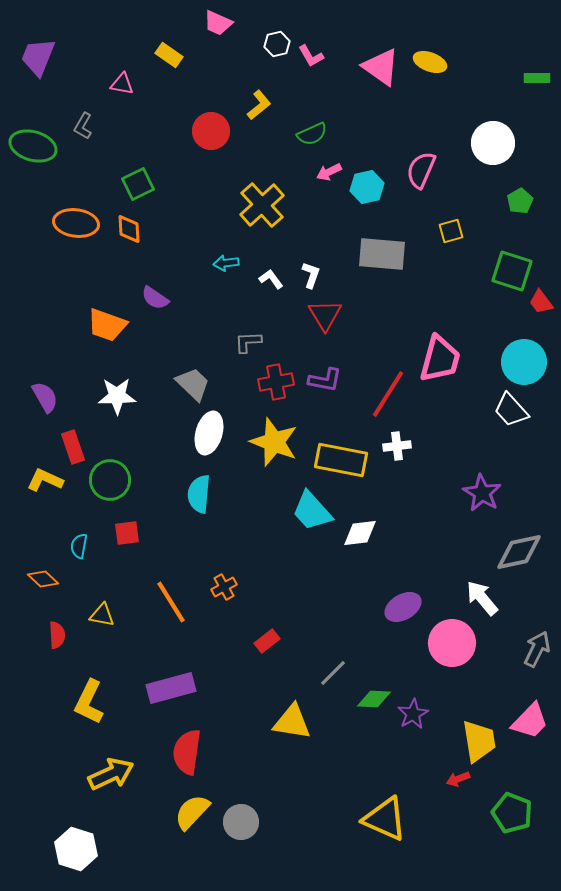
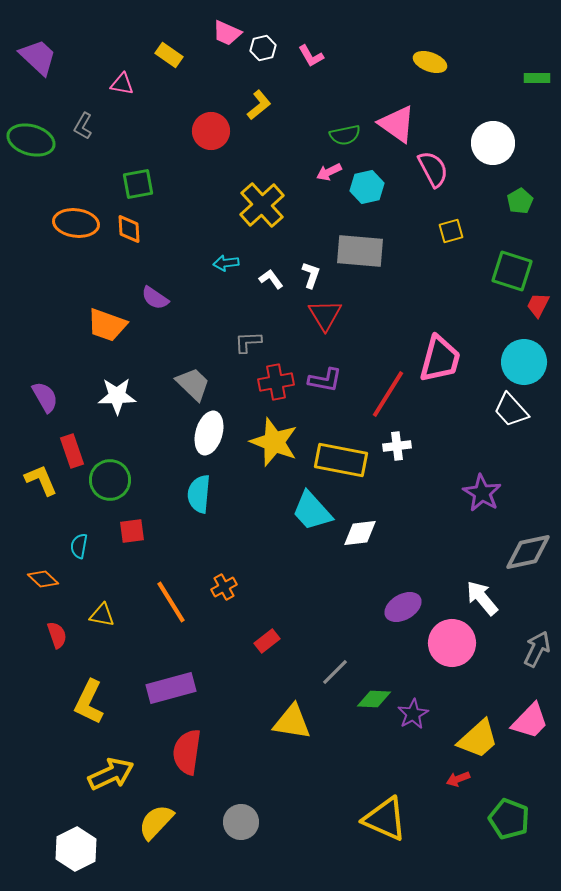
pink trapezoid at (218, 23): moved 9 px right, 10 px down
white hexagon at (277, 44): moved 14 px left, 4 px down
purple trapezoid at (38, 57): rotated 111 degrees clockwise
pink triangle at (381, 67): moved 16 px right, 57 px down
green semicircle at (312, 134): moved 33 px right, 1 px down; rotated 12 degrees clockwise
green ellipse at (33, 146): moved 2 px left, 6 px up
pink semicircle at (421, 170): moved 12 px right, 1 px up; rotated 129 degrees clockwise
green square at (138, 184): rotated 16 degrees clockwise
gray rectangle at (382, 254): moved 22 px left, 3 px up
red trapezoid at (541, 302): moved 3 px left, 3 px down; rotated 64 degrees clockwise
red rectangle at (73, 447): moved 1 px left, 4 px down
yellow L-shape at (45, 480): moved 4 px left; rotated 42 degrees clockwise
red square at (127, 533): moved 5 px right, 2 px up
gray diamond at (519, 552): moved 9 px right
red semicircle at (57, 635): rotated 16 degrees counterclockwise
gray line at (333, 673): moved 2 px right, 1 px up
yellow trapezoid at (479, 741): moved 1 px left, 2 px up; rotated 57 degrees clockwise
yellow semicircle at (192, 812): moved 36 px left, 10 px down
green pentagon at (512, 813): moved 3 px left, 6 px down
white hexagon at (76, 849): rotated 15 degrees clockwise
